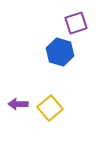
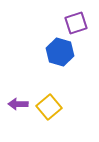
yellow square: moved 1 px left, 1 px up
